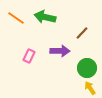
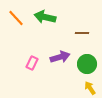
orange line: rotated 12 degrees clockwise
brown line: rotated 48 degrees clockwise
purple arrow: moved 6 px down; rotated 18 degrees counterclockwise
pink rectangle: moved 3 px right, 7 px down
green circle: moved 4 px up
